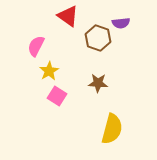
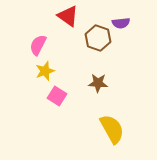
pink semicircle: moved 2 px right, 1 px up
yellow star: moved 4 px left; rotated 12 degrees clockwise
yellow semicircle: rotated 44 degrees counterclockwise
